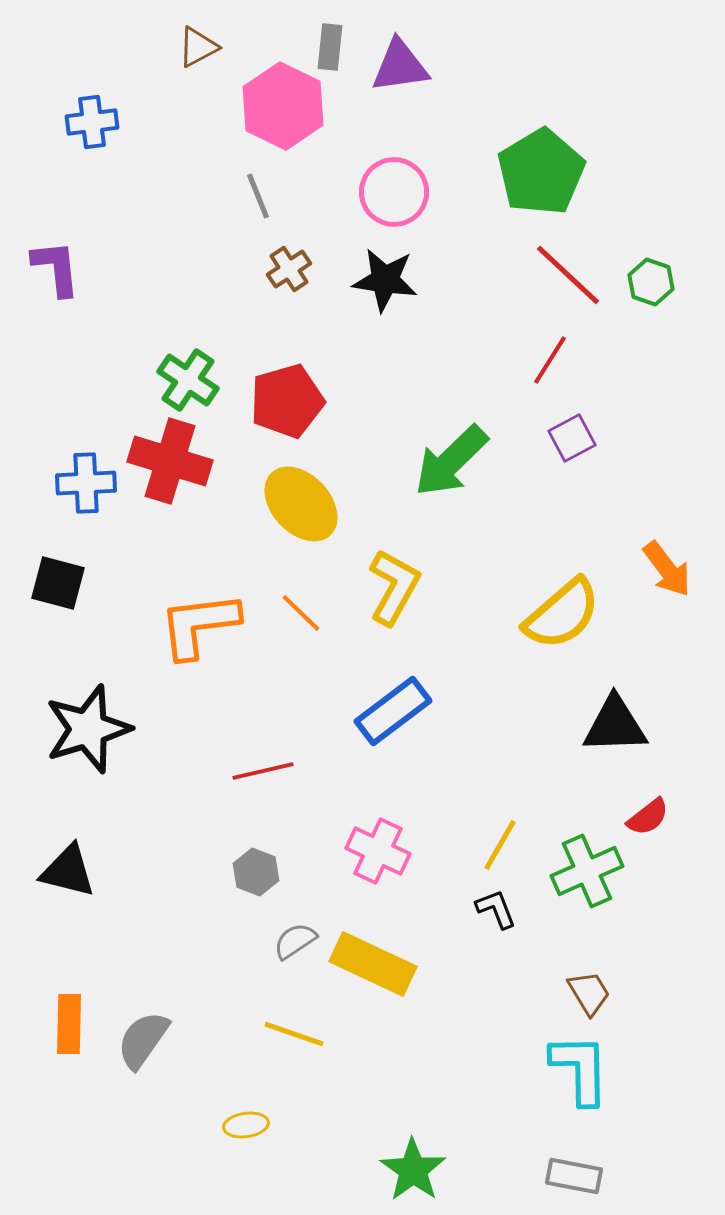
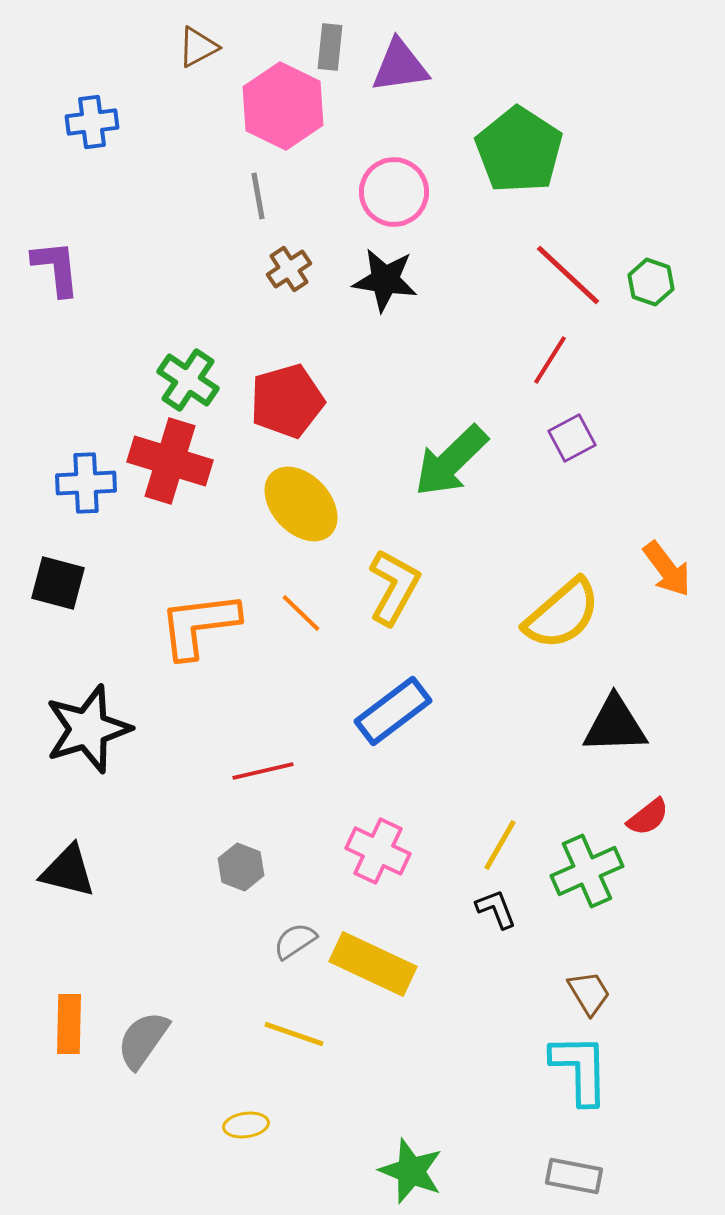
green pentagon at (541, 172): moved 22 px left, 22 px up; rotated 8 degrees counterclockwise
gray line at (258, 196): rotated 12 degrees clockwise
gray hexagon at (256, 872): moved 15 px left, 5 px up
green star at (413, 1170): moved 2 px left, 1 px down; rotated 14 degrees counterclockwise
